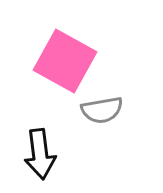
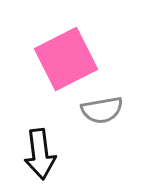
pink square: moved 1 px right, 2 px up; rotated 34 degrees clockwise
